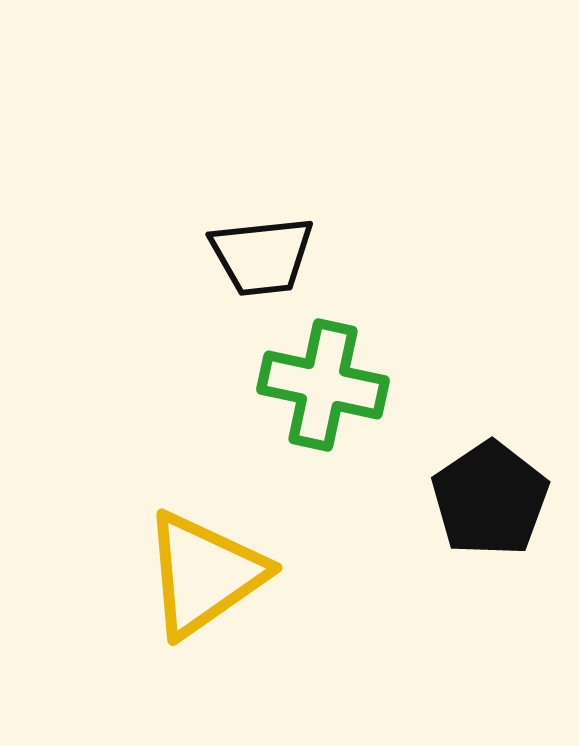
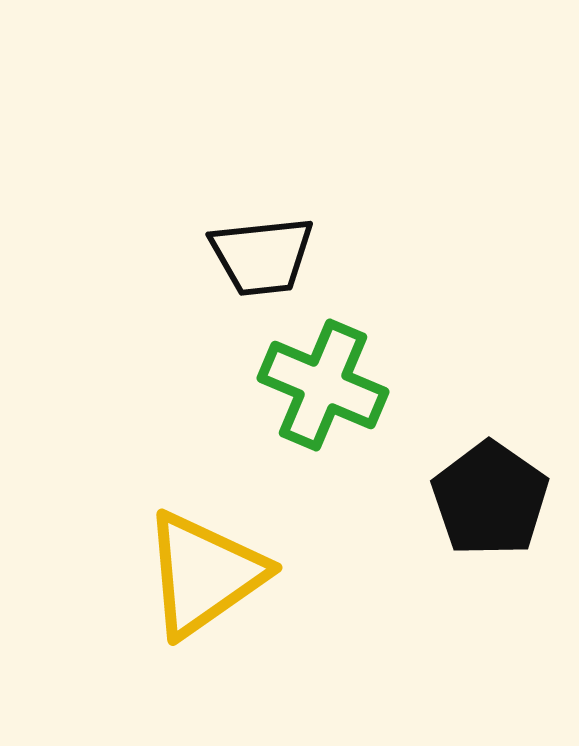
green cross: rotated 11 degrees clockwise
black pentagon: rotated 3 degrees counterclockwise
